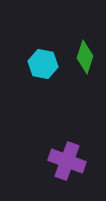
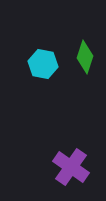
purple cross: moved 4 px right, 6 px down; rotated 15 degrees clockwise
